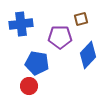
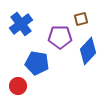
blue cross: rotated 30 degrees counterclockwise
blue diamond: moved 4 px up
red circle: moved 11 px left
